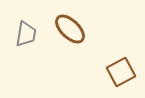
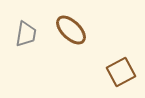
brown ellipse: moved 1 px right, 1 px down
